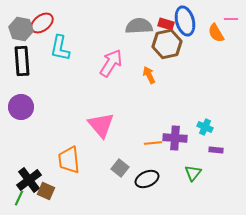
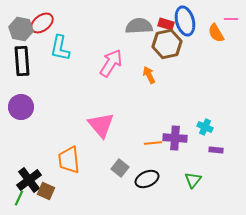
green triangle: moved 7 px down
